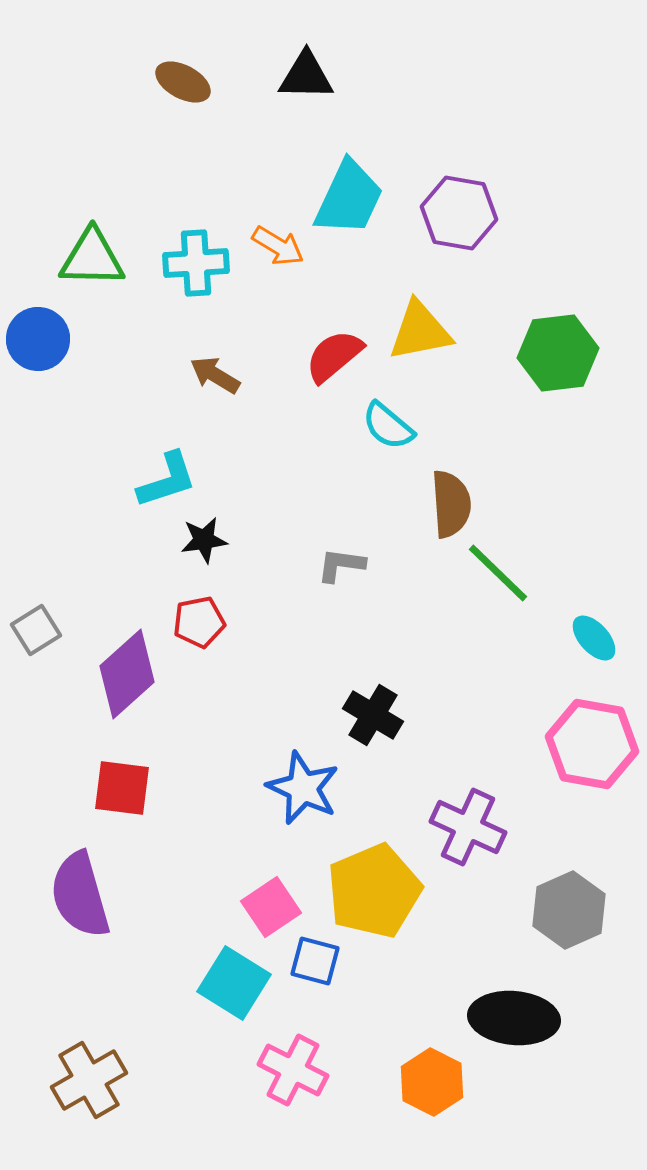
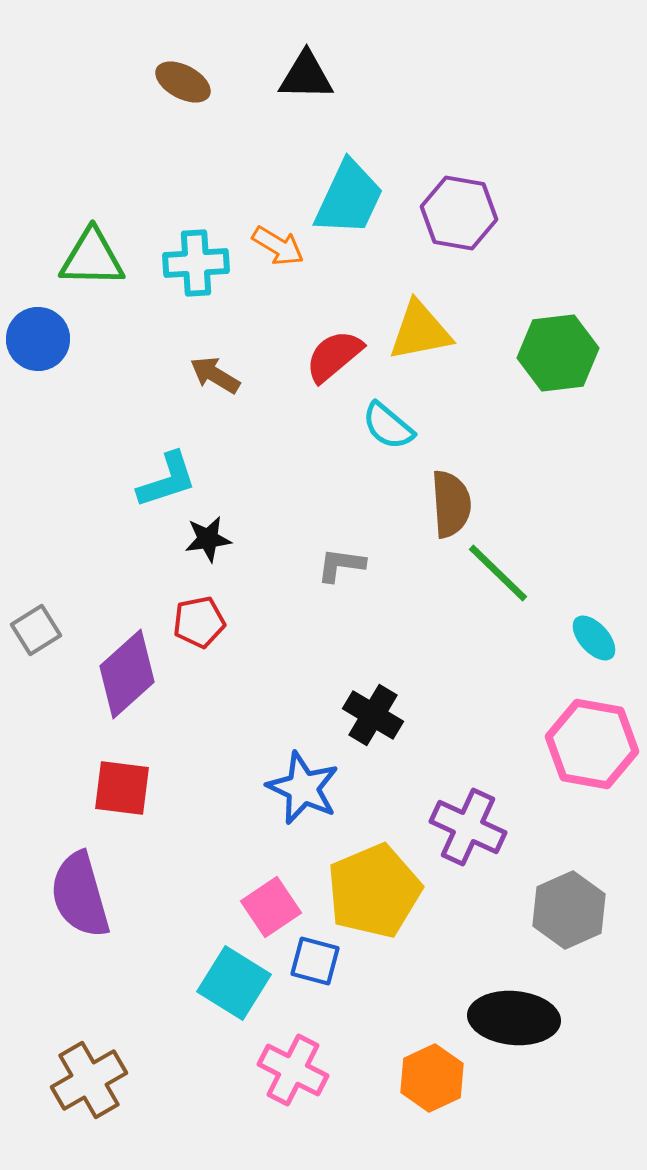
black star: moved 4 px right, 1 px up
orange hexagon: moved 4 px up; rotated 8 degrees clockwise
